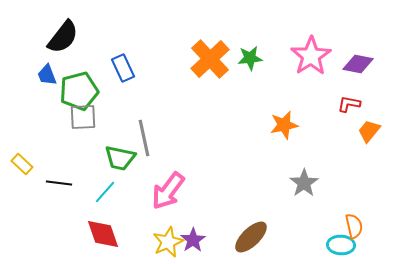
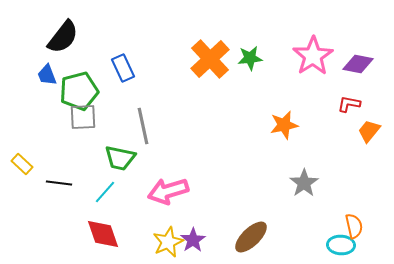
pink star: moved 2 px right
gray line: moved 1 px left, 12 px up
pink arrow: rotated 36 degrees clockwise
